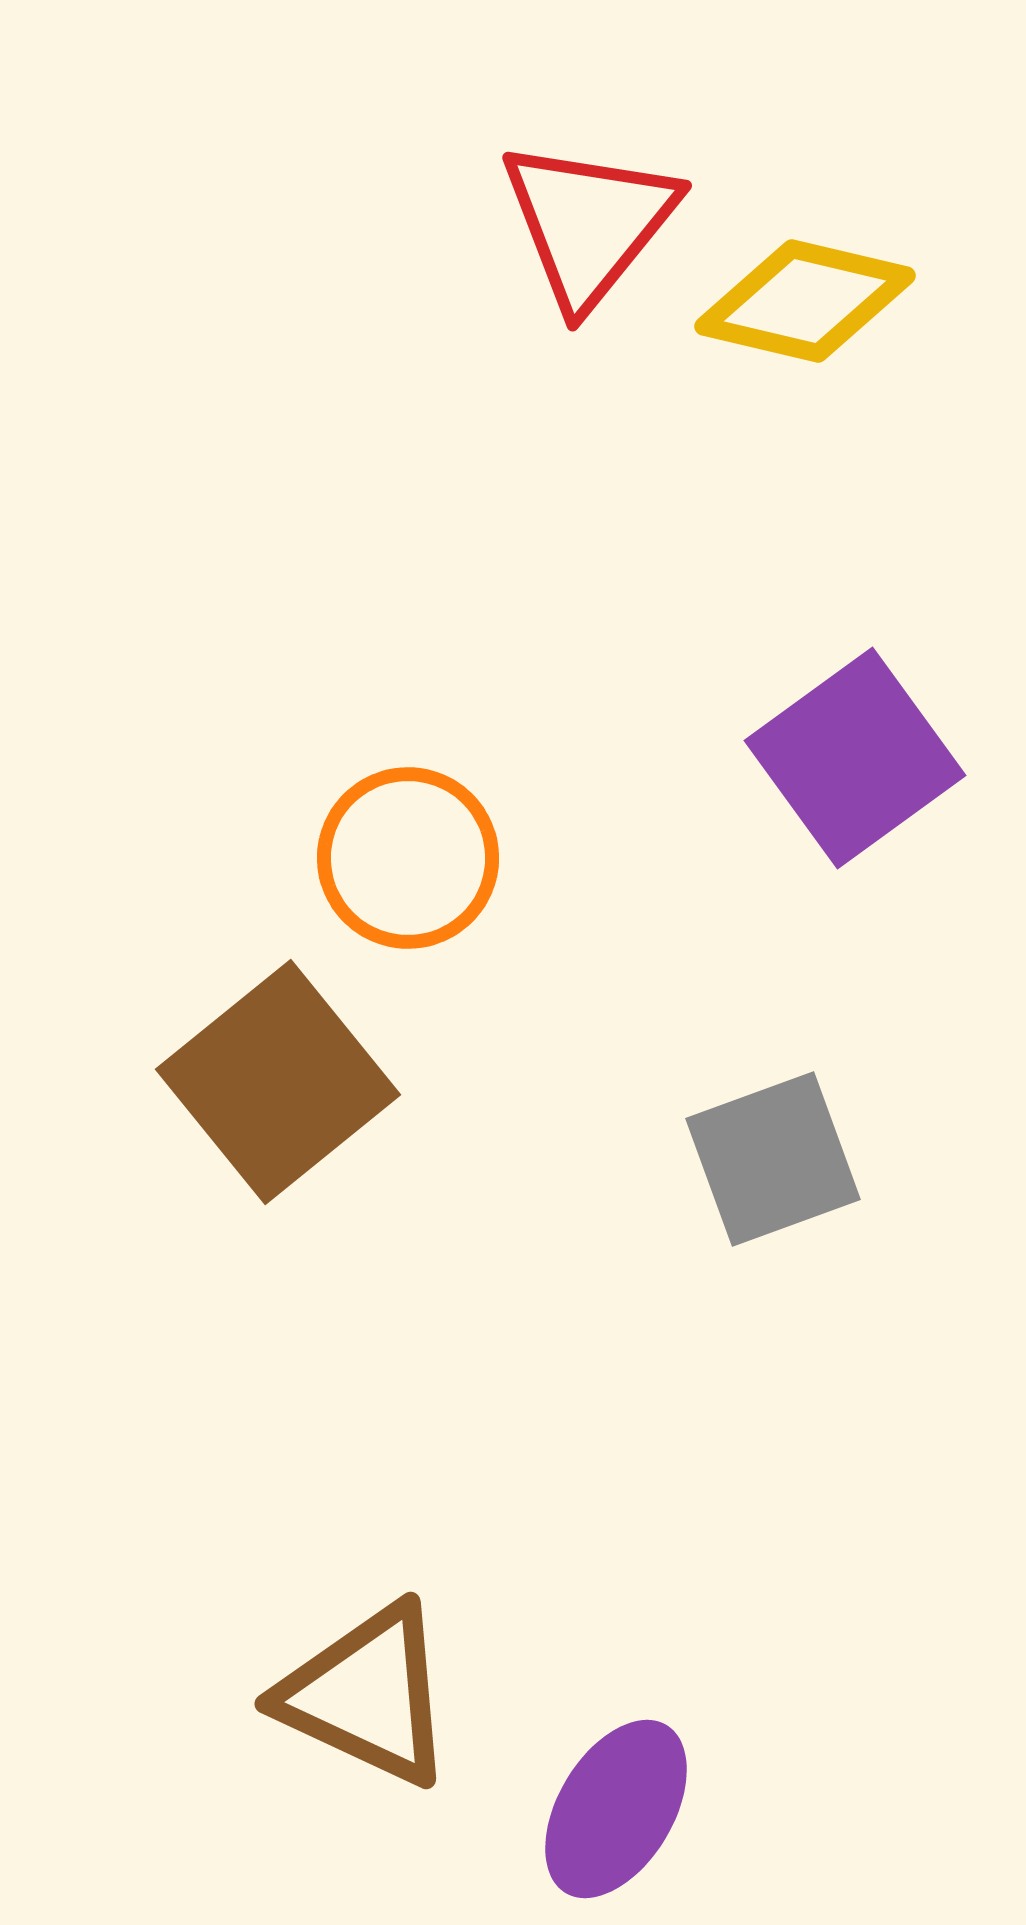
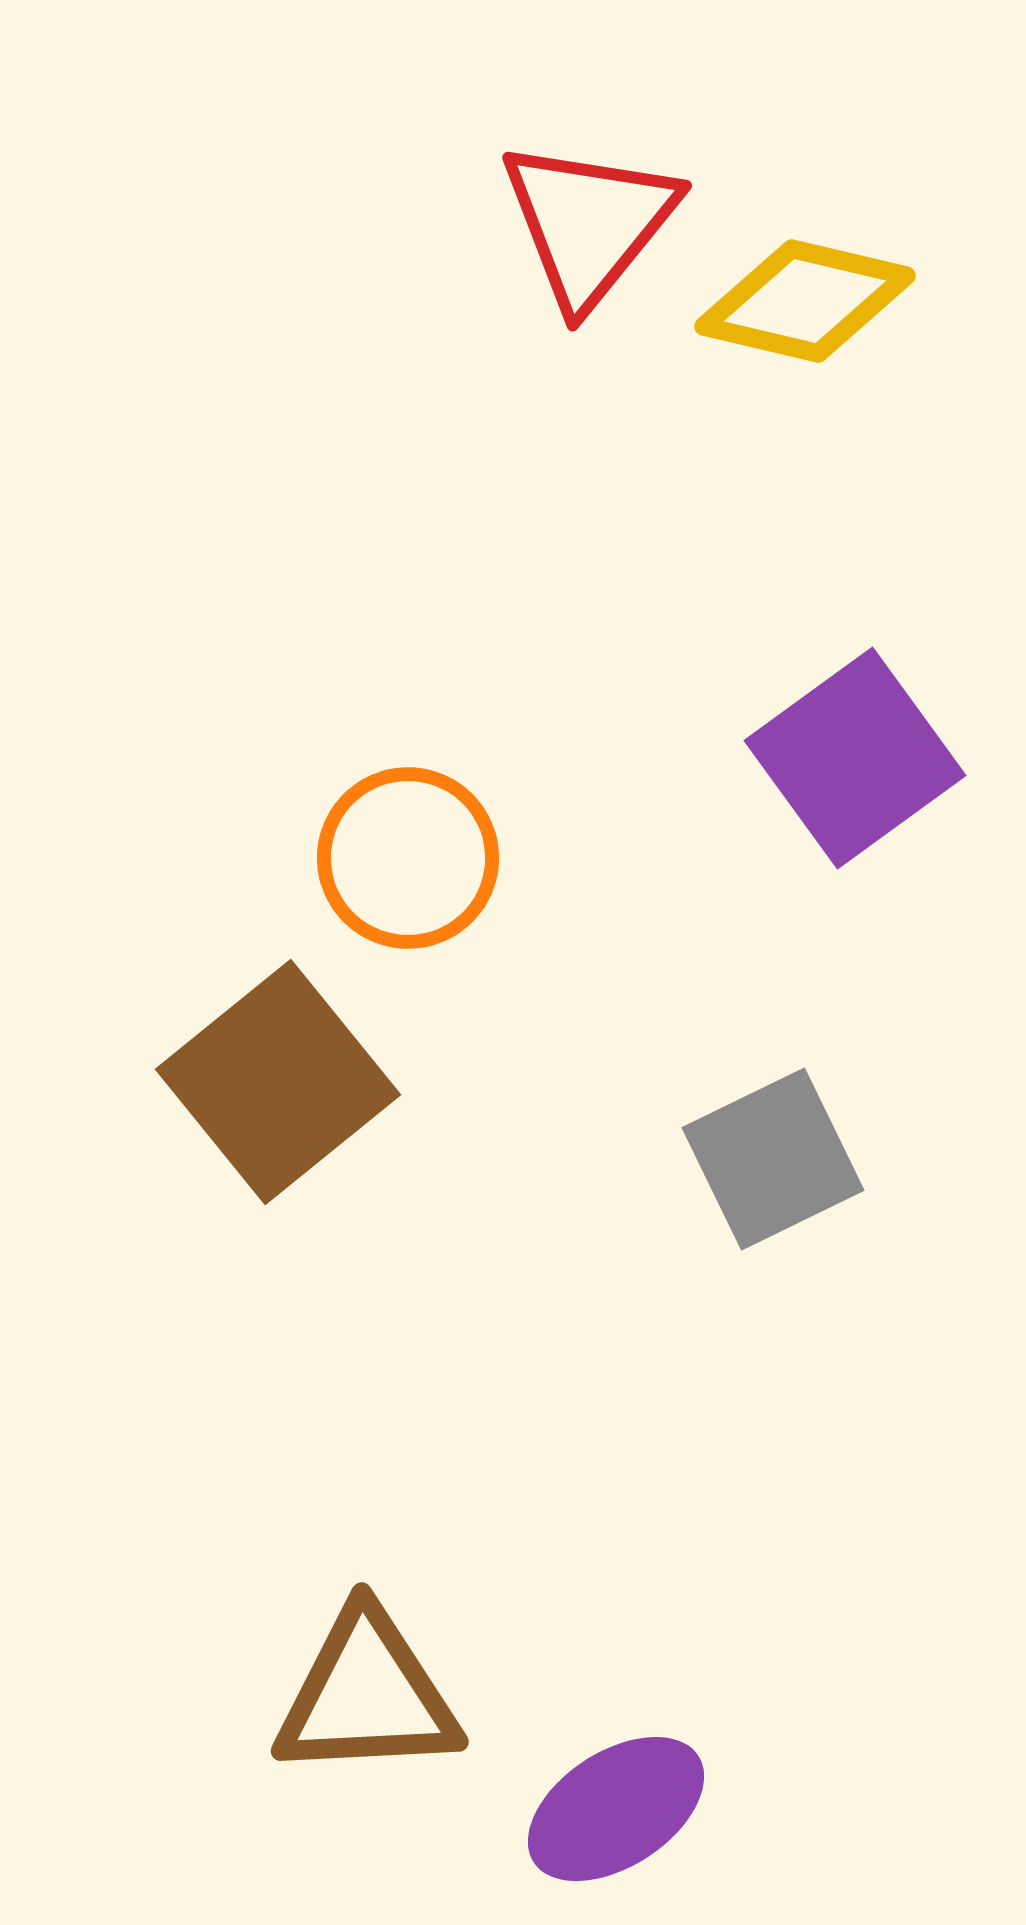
gray square: rotated 6 degrees counterclockwise
brown triangle: rotated 28 degrees counterclockwise
purple ellipse: rotated 26 degrees clockwise
